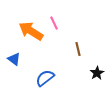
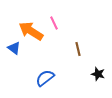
blue triangle: moved 11 px up
black star: moved 1 px right, 1 px down; rotated 24 degrees counterclockwise
